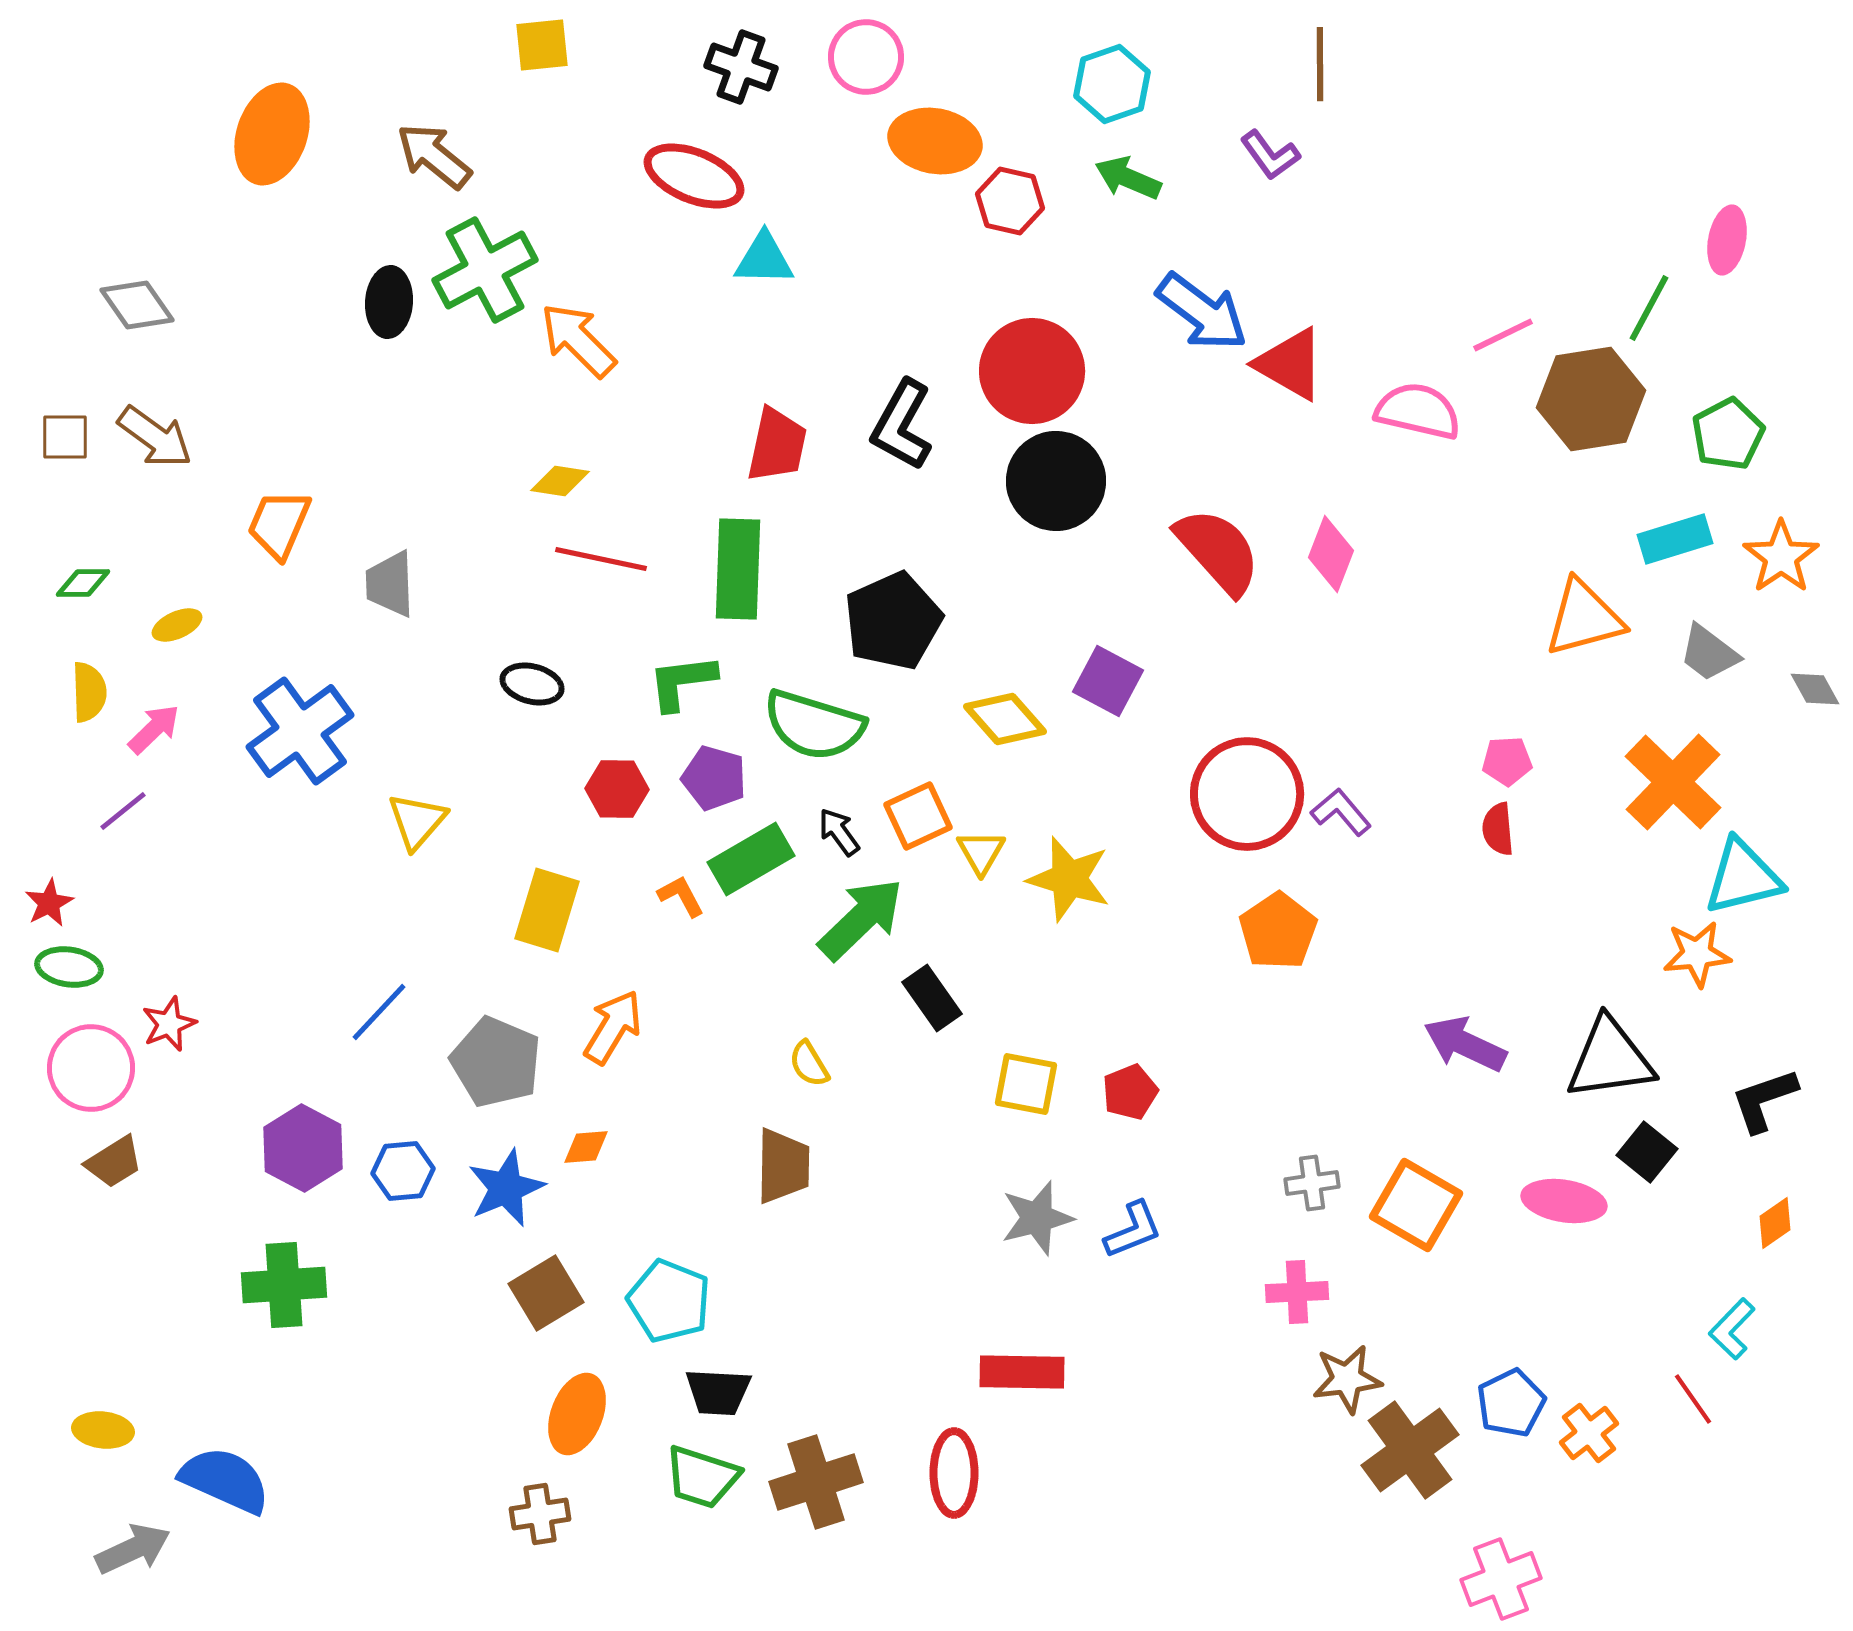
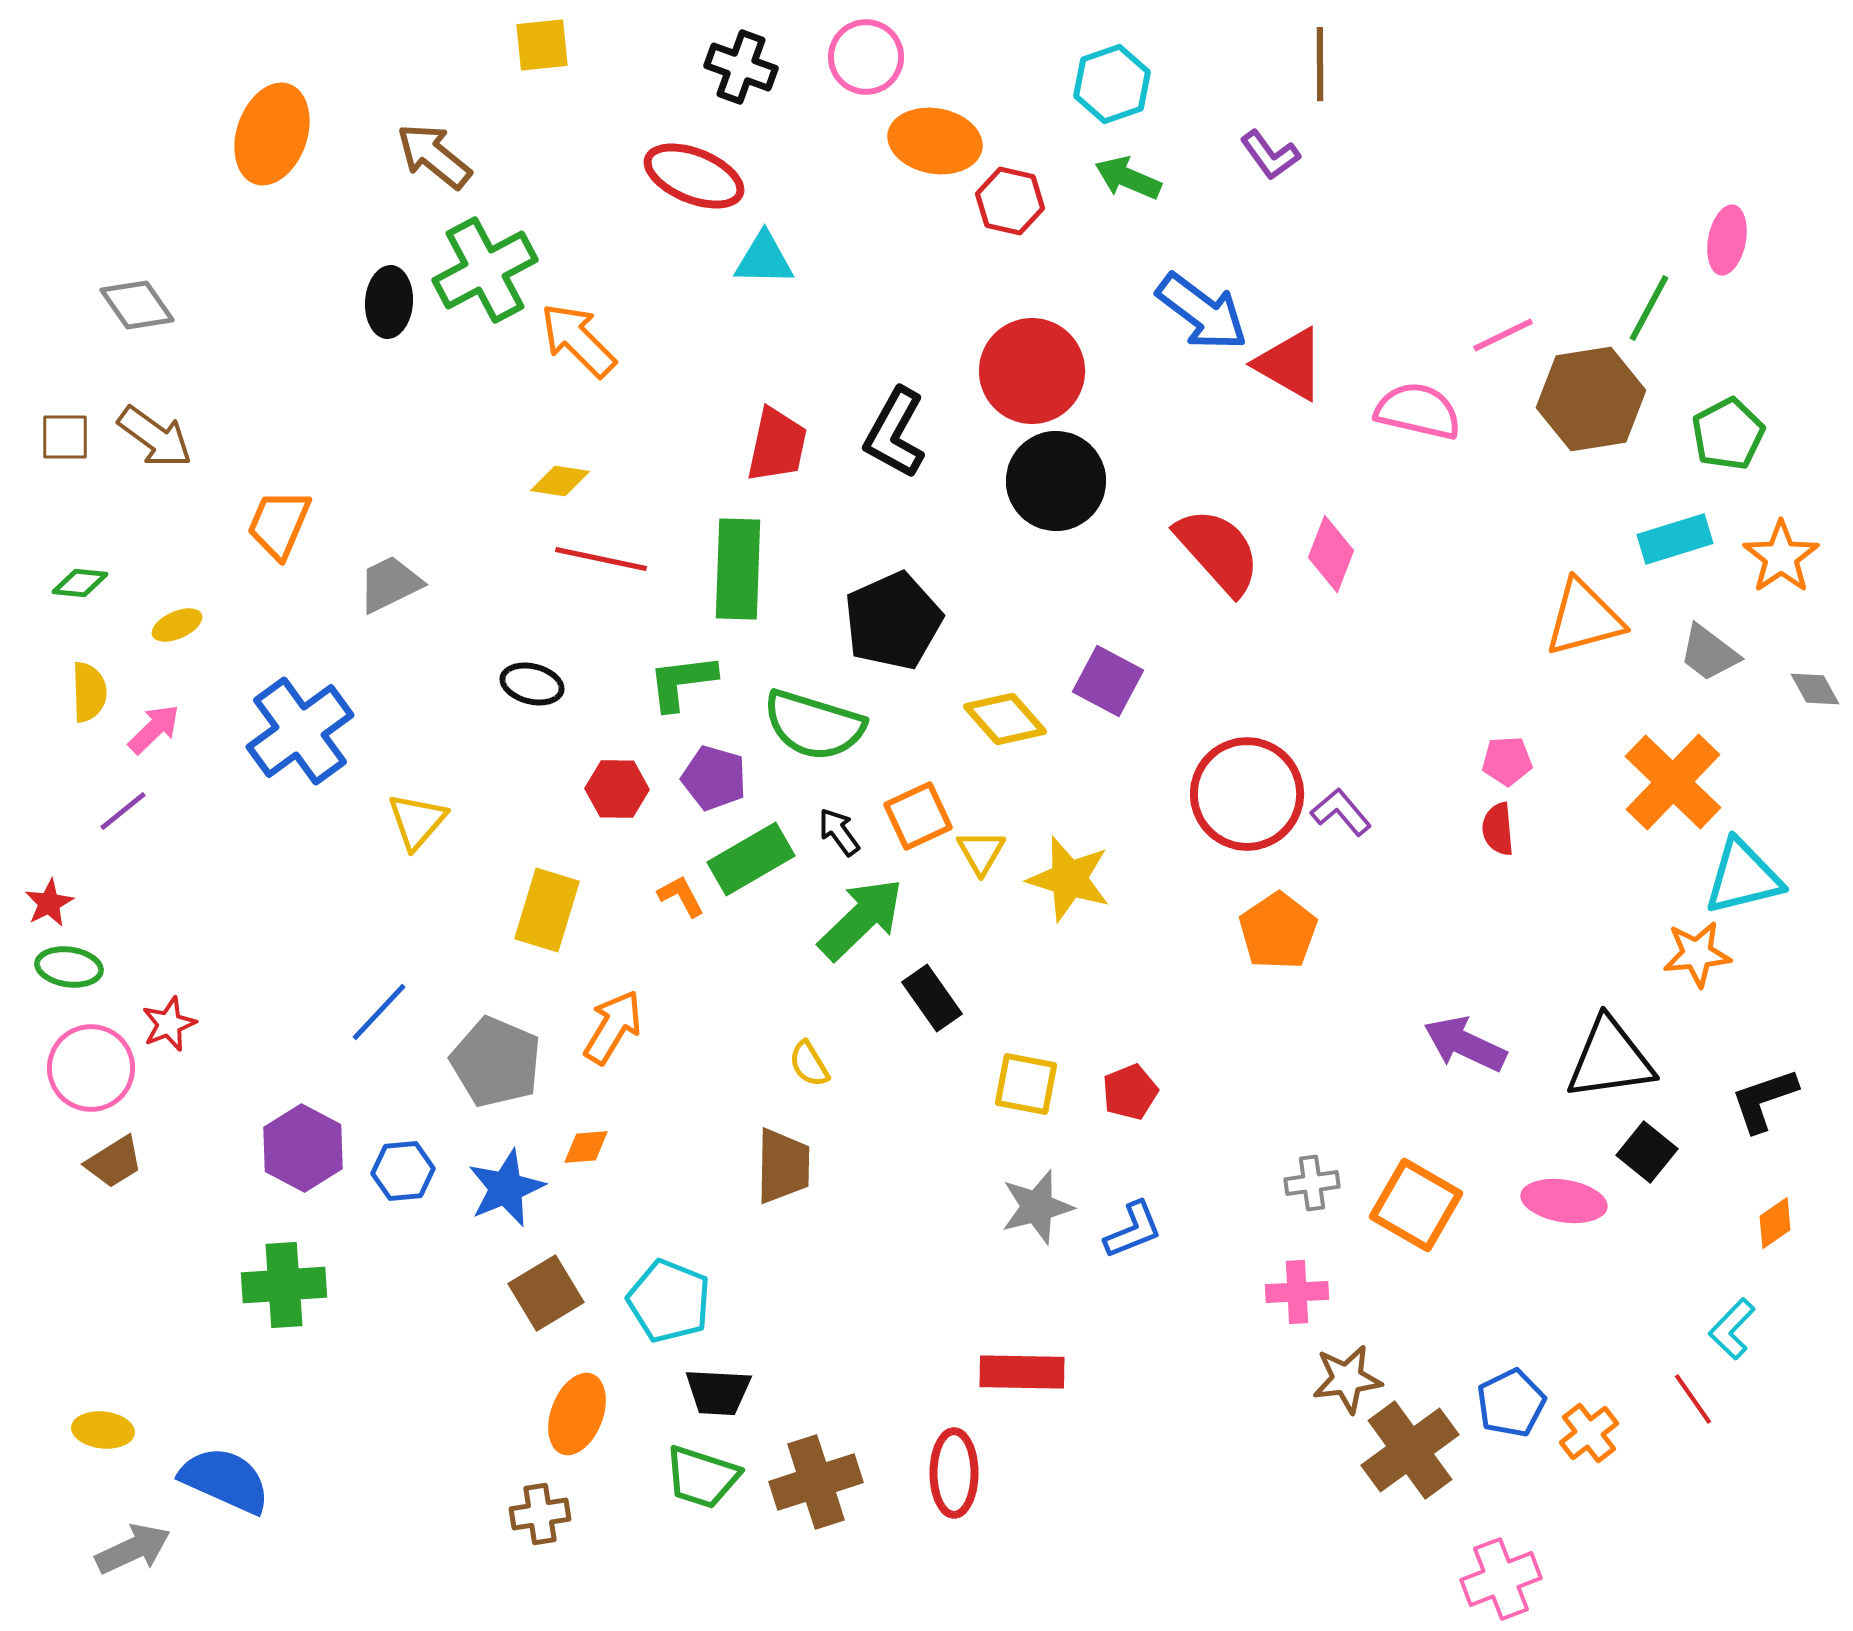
black L-shape at (902, 425): moved 7 px left, 8 px down
green diamond at (83, 583): moved 3 px left; rotated 6 degrees clockwise
gray trapezoid at (390, 584): rotated 66 degrees clockwise
gray star at (1037, 1218): moved 11 px up
